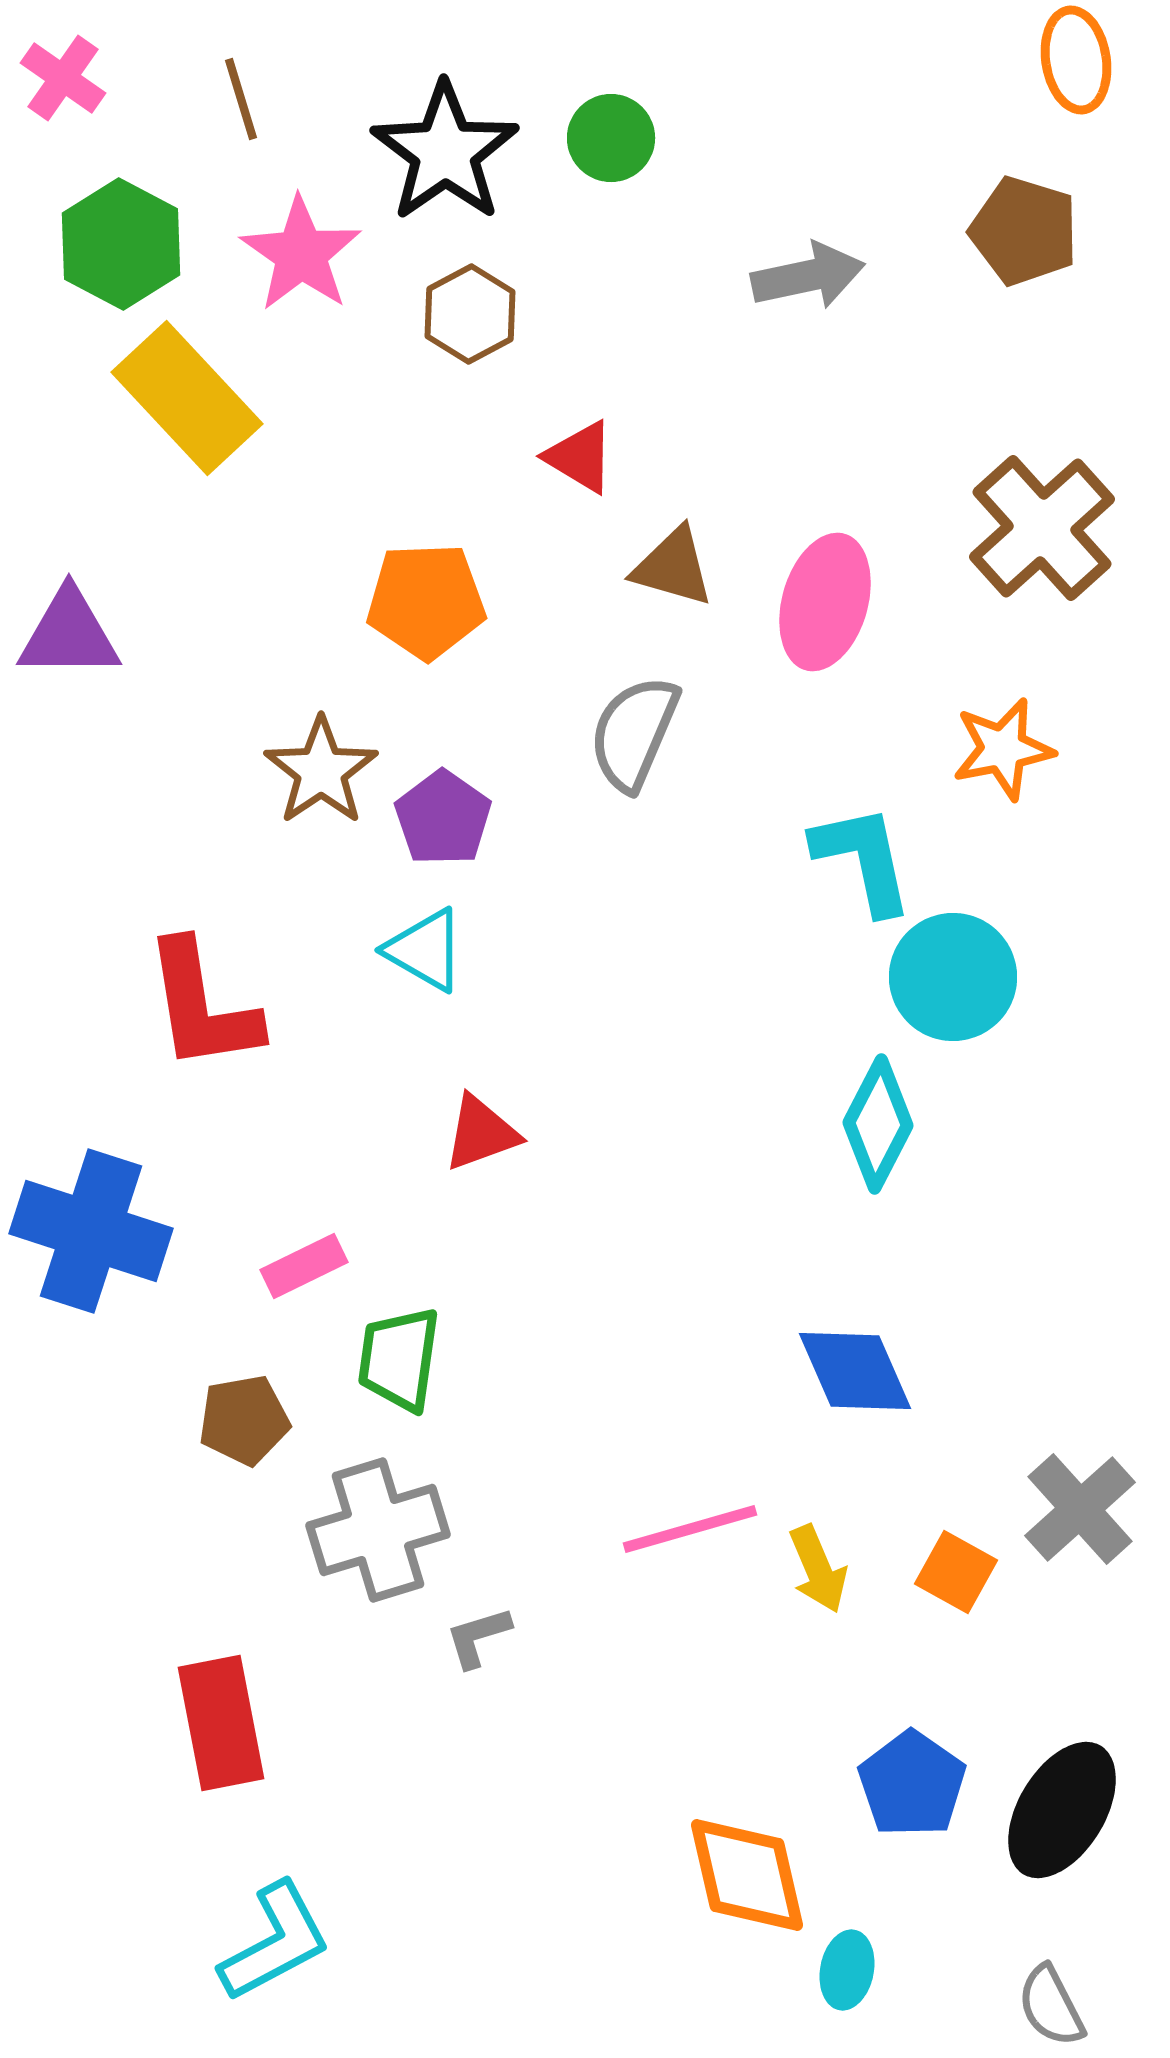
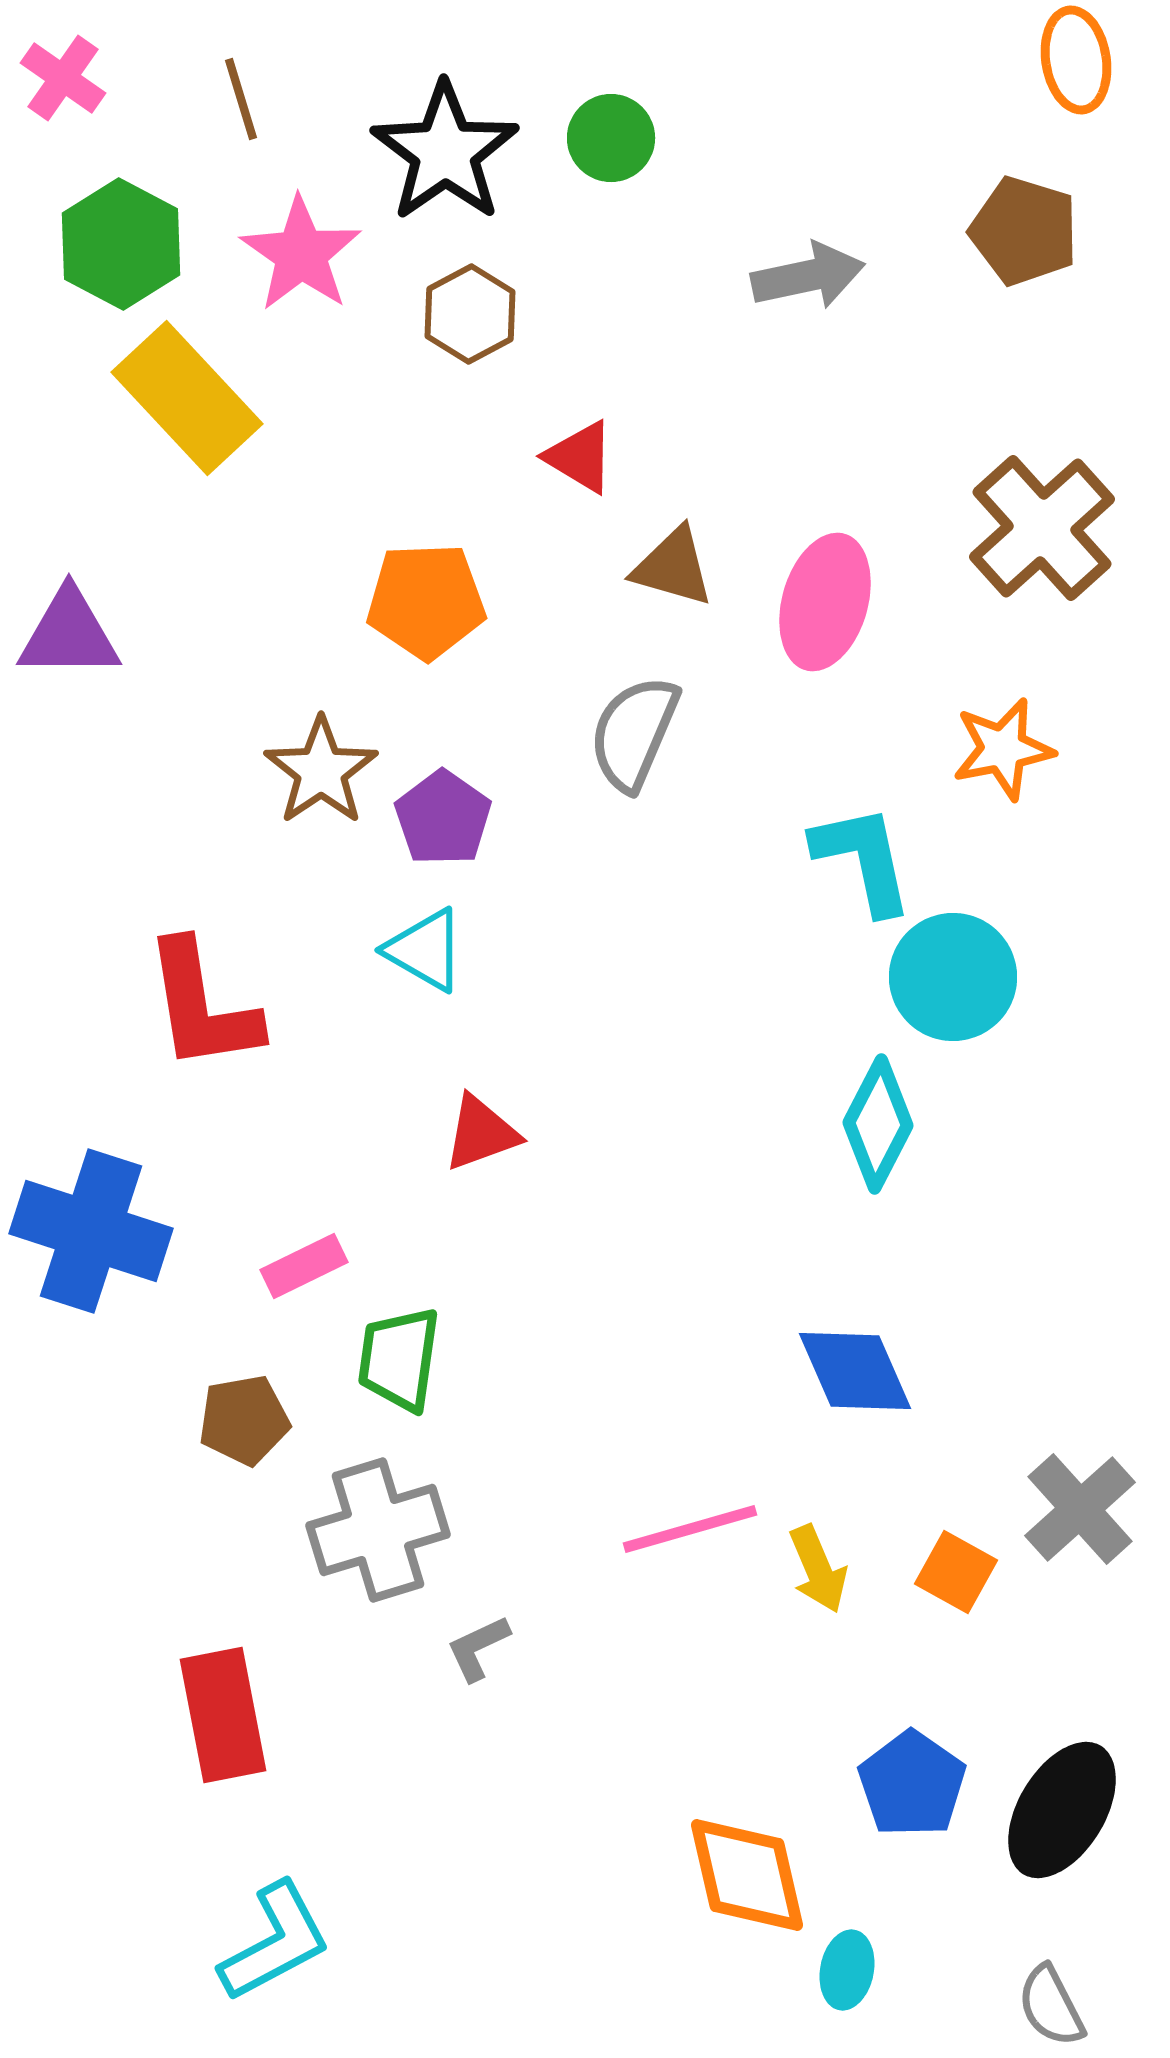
gray L-shape at (478, 1637): moved 11 px down; rotated 8 degrees counterclockwise
red rectangle at (221, 1723): moved 2 px right, 8 px up
